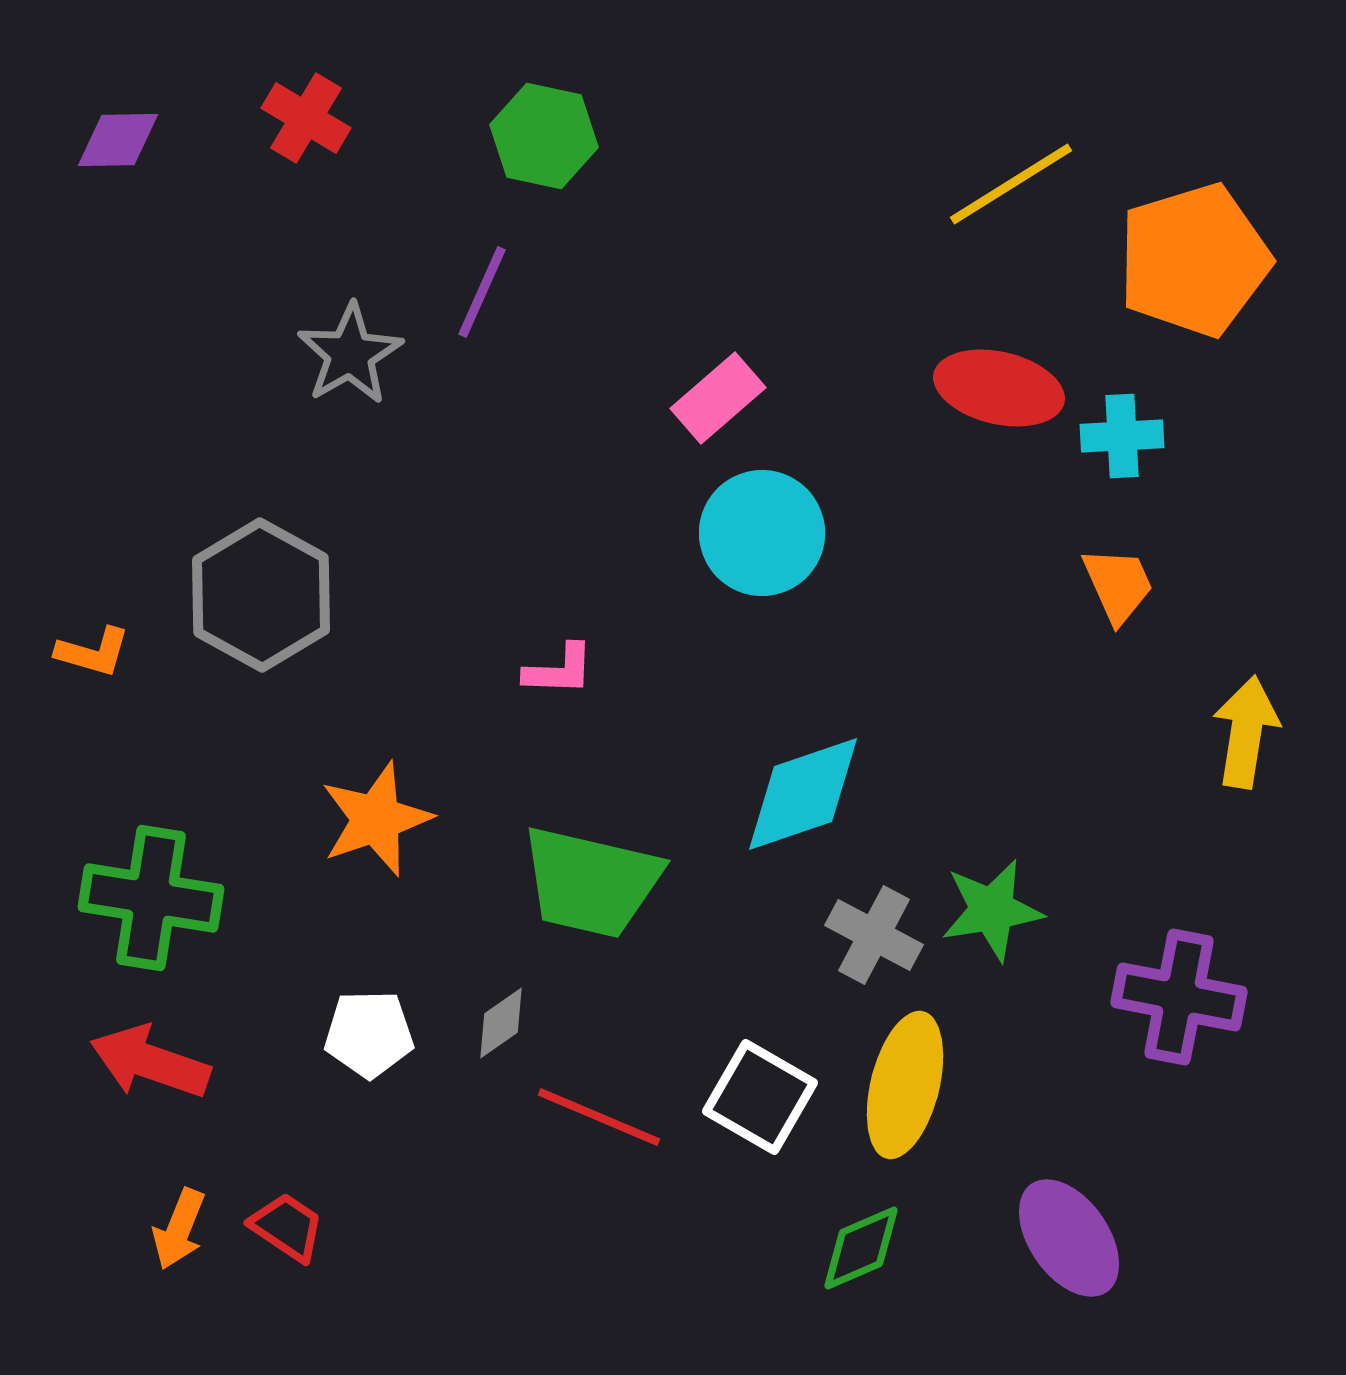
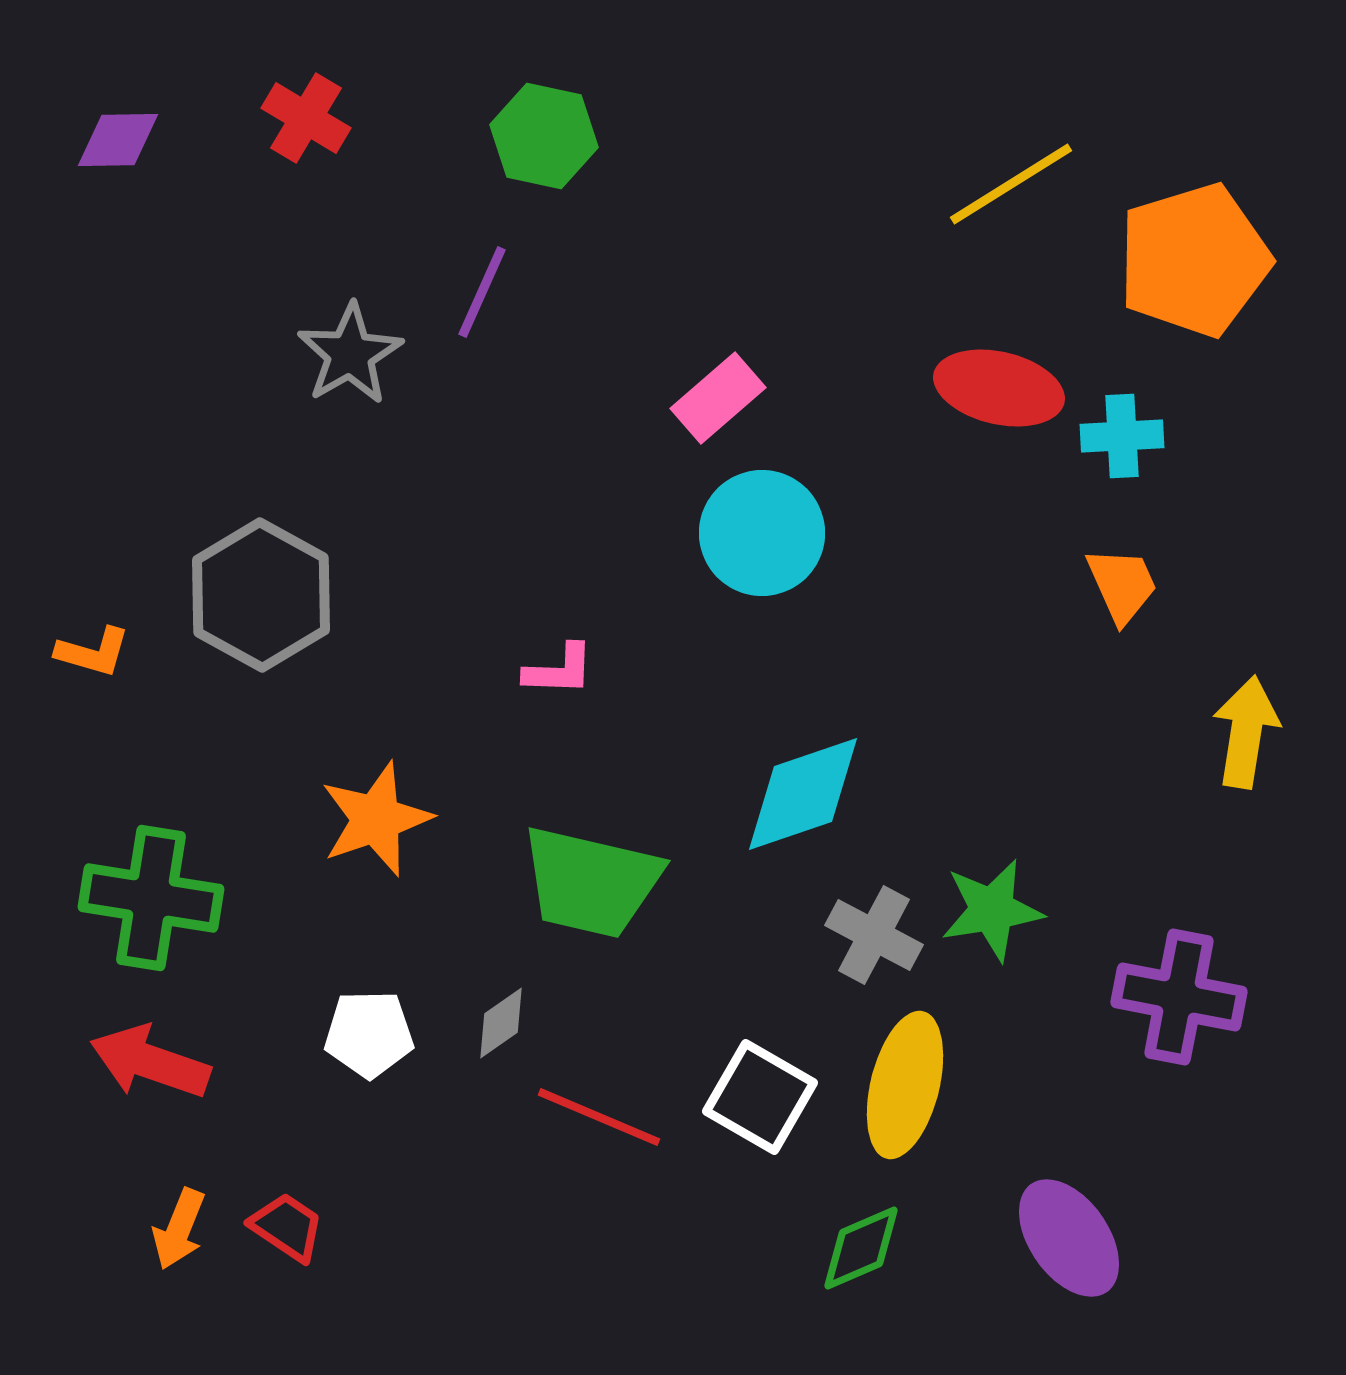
orange trapezoid: moved 4 px right
